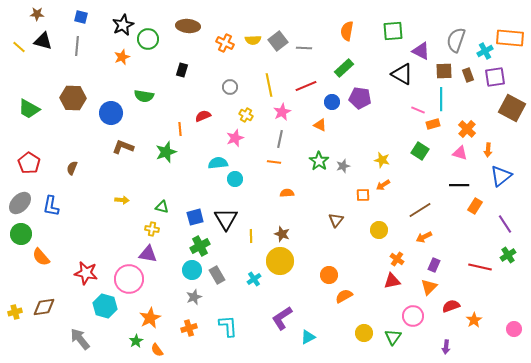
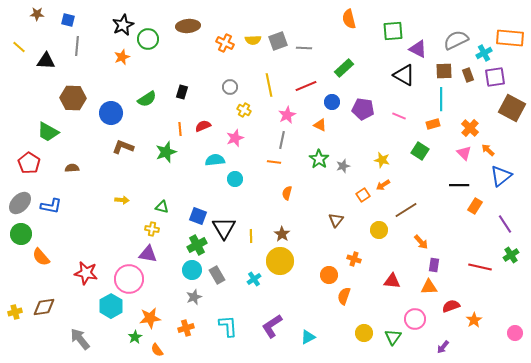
blue square at (81, 17): moved 13 px left, 3 px down
brown ellipse at (188, 26): rotated 10 degrees counterclockwise
orange semicircle at (347, 31): moved 2 px right, 12 px up; rotated 24 degrees counterclockwise
gray semicircle at (456, 40): rotated 45 degrees clockwise
black triangle at (43, 41): moved 3 px right, 20 px down; rotated 12 degrees counterclockwise
gray square at (278, 41): rotated 18 degrees clockwise
purple triangle at (421, 51): moved 3 px left, 2 px up
cyan cross at (485, 51): moved 1 px left, 2 px down
black rectangle at (182, 70): moved 22 px down
black triangle at (402, 74): moved 2 px right, 1 px down
green semicircle at (144, 96): moved 3 px right, 3 px down; rotated 42 degrees counterclockwise
purple pentagon at (360, 98): moved 3 px right, 11 px down
green trapezoid at (29, 109): moved 19 px right, 23 px down
pink line at (418, 110): moved 19 px left, 6 px down
pink star at (282, 112): moved 5 px right, 3 px down
yellow cross at (246, 115): moved 2 px left, 5 px up
red semicircle at (203, 116): moved 10 px down
orange cross at (467, 129): moved 3 px right, 1 px up
gray line at (280, 139): moved 2 px right, 1 px down
orange arrow at (488, 150): rotated 128 degrees clockwise
pink triangle at (460, 153): moved 4 px right; rotated 28 degrees clockwise
green star at (319, 161): moved 2 px up
cyan semicircle at (218, 163): moved 3 px left, 3 px up
brown semicircle at (72, 168): rotated 64 degrees clockwise
orange semicircle at (287, 193): rotated 72 degrees counterclockwise
orange square at (363, 195): rotated 32 degrees counterclockwise
blue L-shape at (51, 206): rotated 90 degrees counterclockwise
brown line at (420, 210): moved 14 px left
blue square at (195, 217): moved 3 px right, 1 px up; rotated 36 degrees clockwise
black triangle at (226, 219): moved 2 px left, 9 px down
brown star at (282, 234): rotated 14 degrees clockwise
orange arrow at (424, 237): moved 3 px left, 5 px down; rotated 105 degrees counterclockwise
green cross at (200, 246): moved 3 px left, 1 px up
green cross at (508, 255): moved 3 px right
orange cross at (397, 259): moved 43 px left; rotated 16 degrees counterclockwise
purple rectangle at (434, 265): rotated 16 degrees counterclockwise
red triangle at (392, 281): rotated 18 degrees clockwise
orange triangle at (429, 287): rotated 42 degrees clockwise
orange semicircle at (344, 296): rotated 42 degrees counterclockwise
cyan hexagon at (105, 306): moved 6 px right; rotated 15 degrees clockwise
pink circle at (413, 316): moved 2 px right, 3 px down
orange star at (150, 318): rotated 20 degrees clockwise
purple L-shape at (282, 318): moved 10 px left, 8 px down
orange cross at (189, 328): moved 3 px left
pink circle at (514, 329): moved 1 px right, 4 px down
green star at (136, 341): moved 1 px left, 4 px up
purple arrow at (446, 347): moved 3 px left; rotated 32 degrees clockwise
